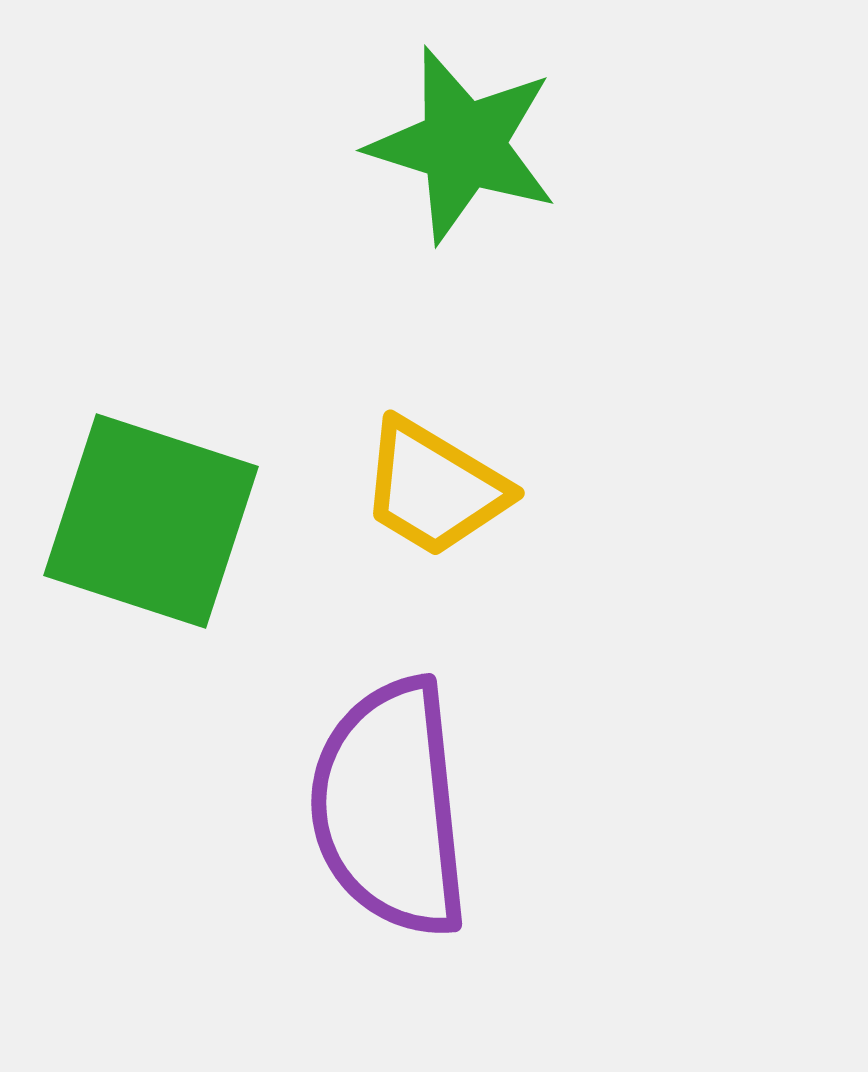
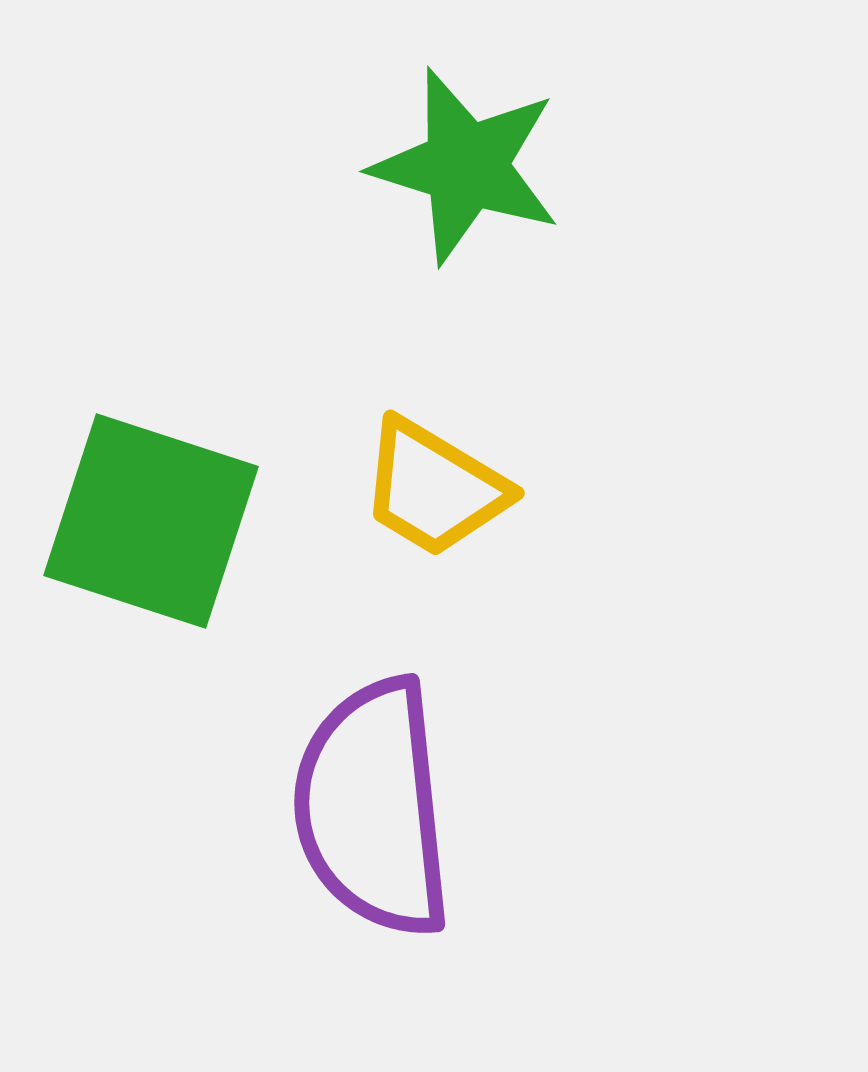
green star: moved 3 px right, 21 px down
purple semicircle: moved 17 px left
